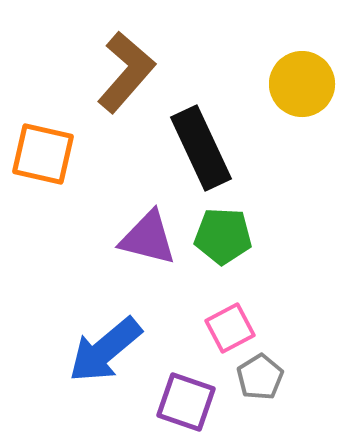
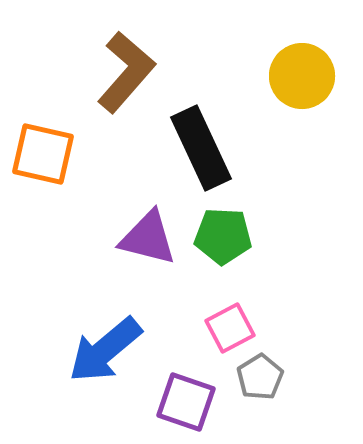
yellow circle: moved 8 px up
